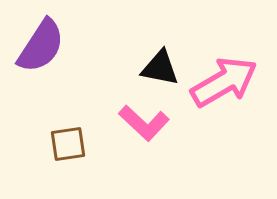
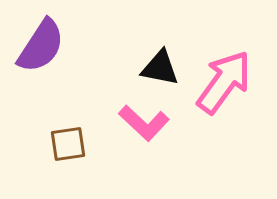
pink arrow: rotated 24 degrees counterclockwise
